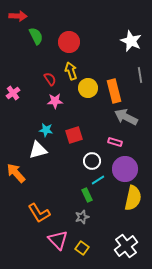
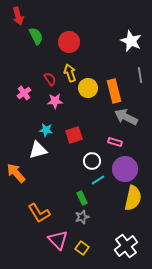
red arrow: rotated 72 degrees clockwise
yellow arrow: moved 1 px left, 2 px down
pink cross: moved 11 px right
green rectangle: moved 5 px left, 3 px down
